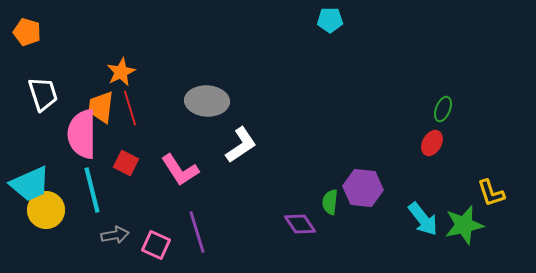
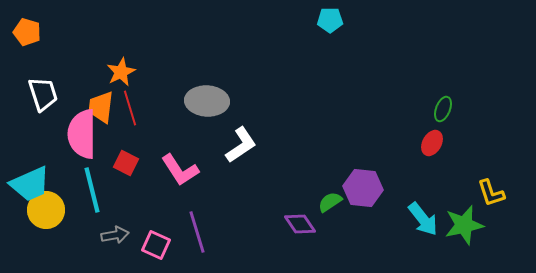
green semicircle: rotated 50 degrees clockwise
